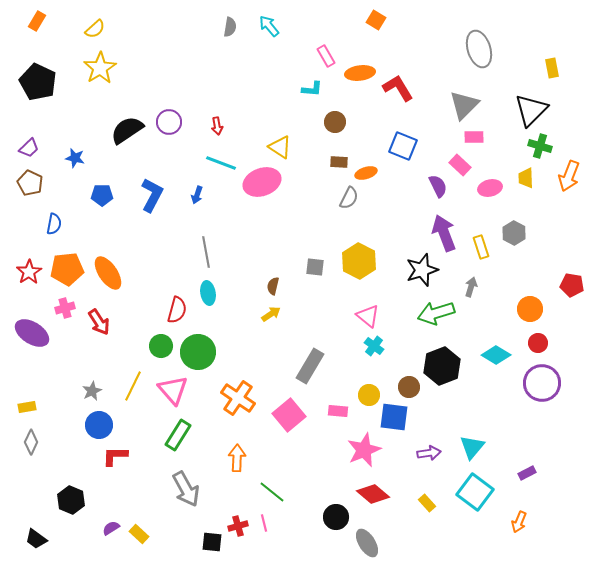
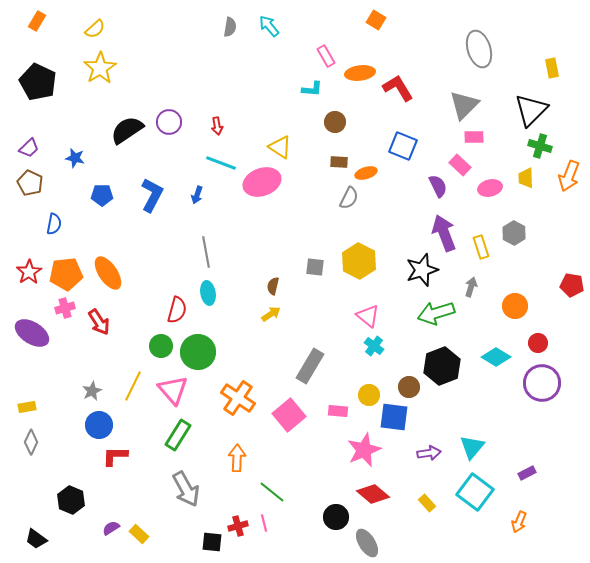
orange pentagon at (67, 269): moved 1 px left, 5 px down
orange circle at (530, 309): moved 15 px left, 3 px up
cyan diamond at (496, 355): moved 2 px down
